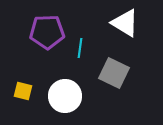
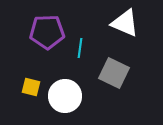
white triangle: rotated 8 degrees counterclockwise
yellow square: moved 8 px right, 4 px up
